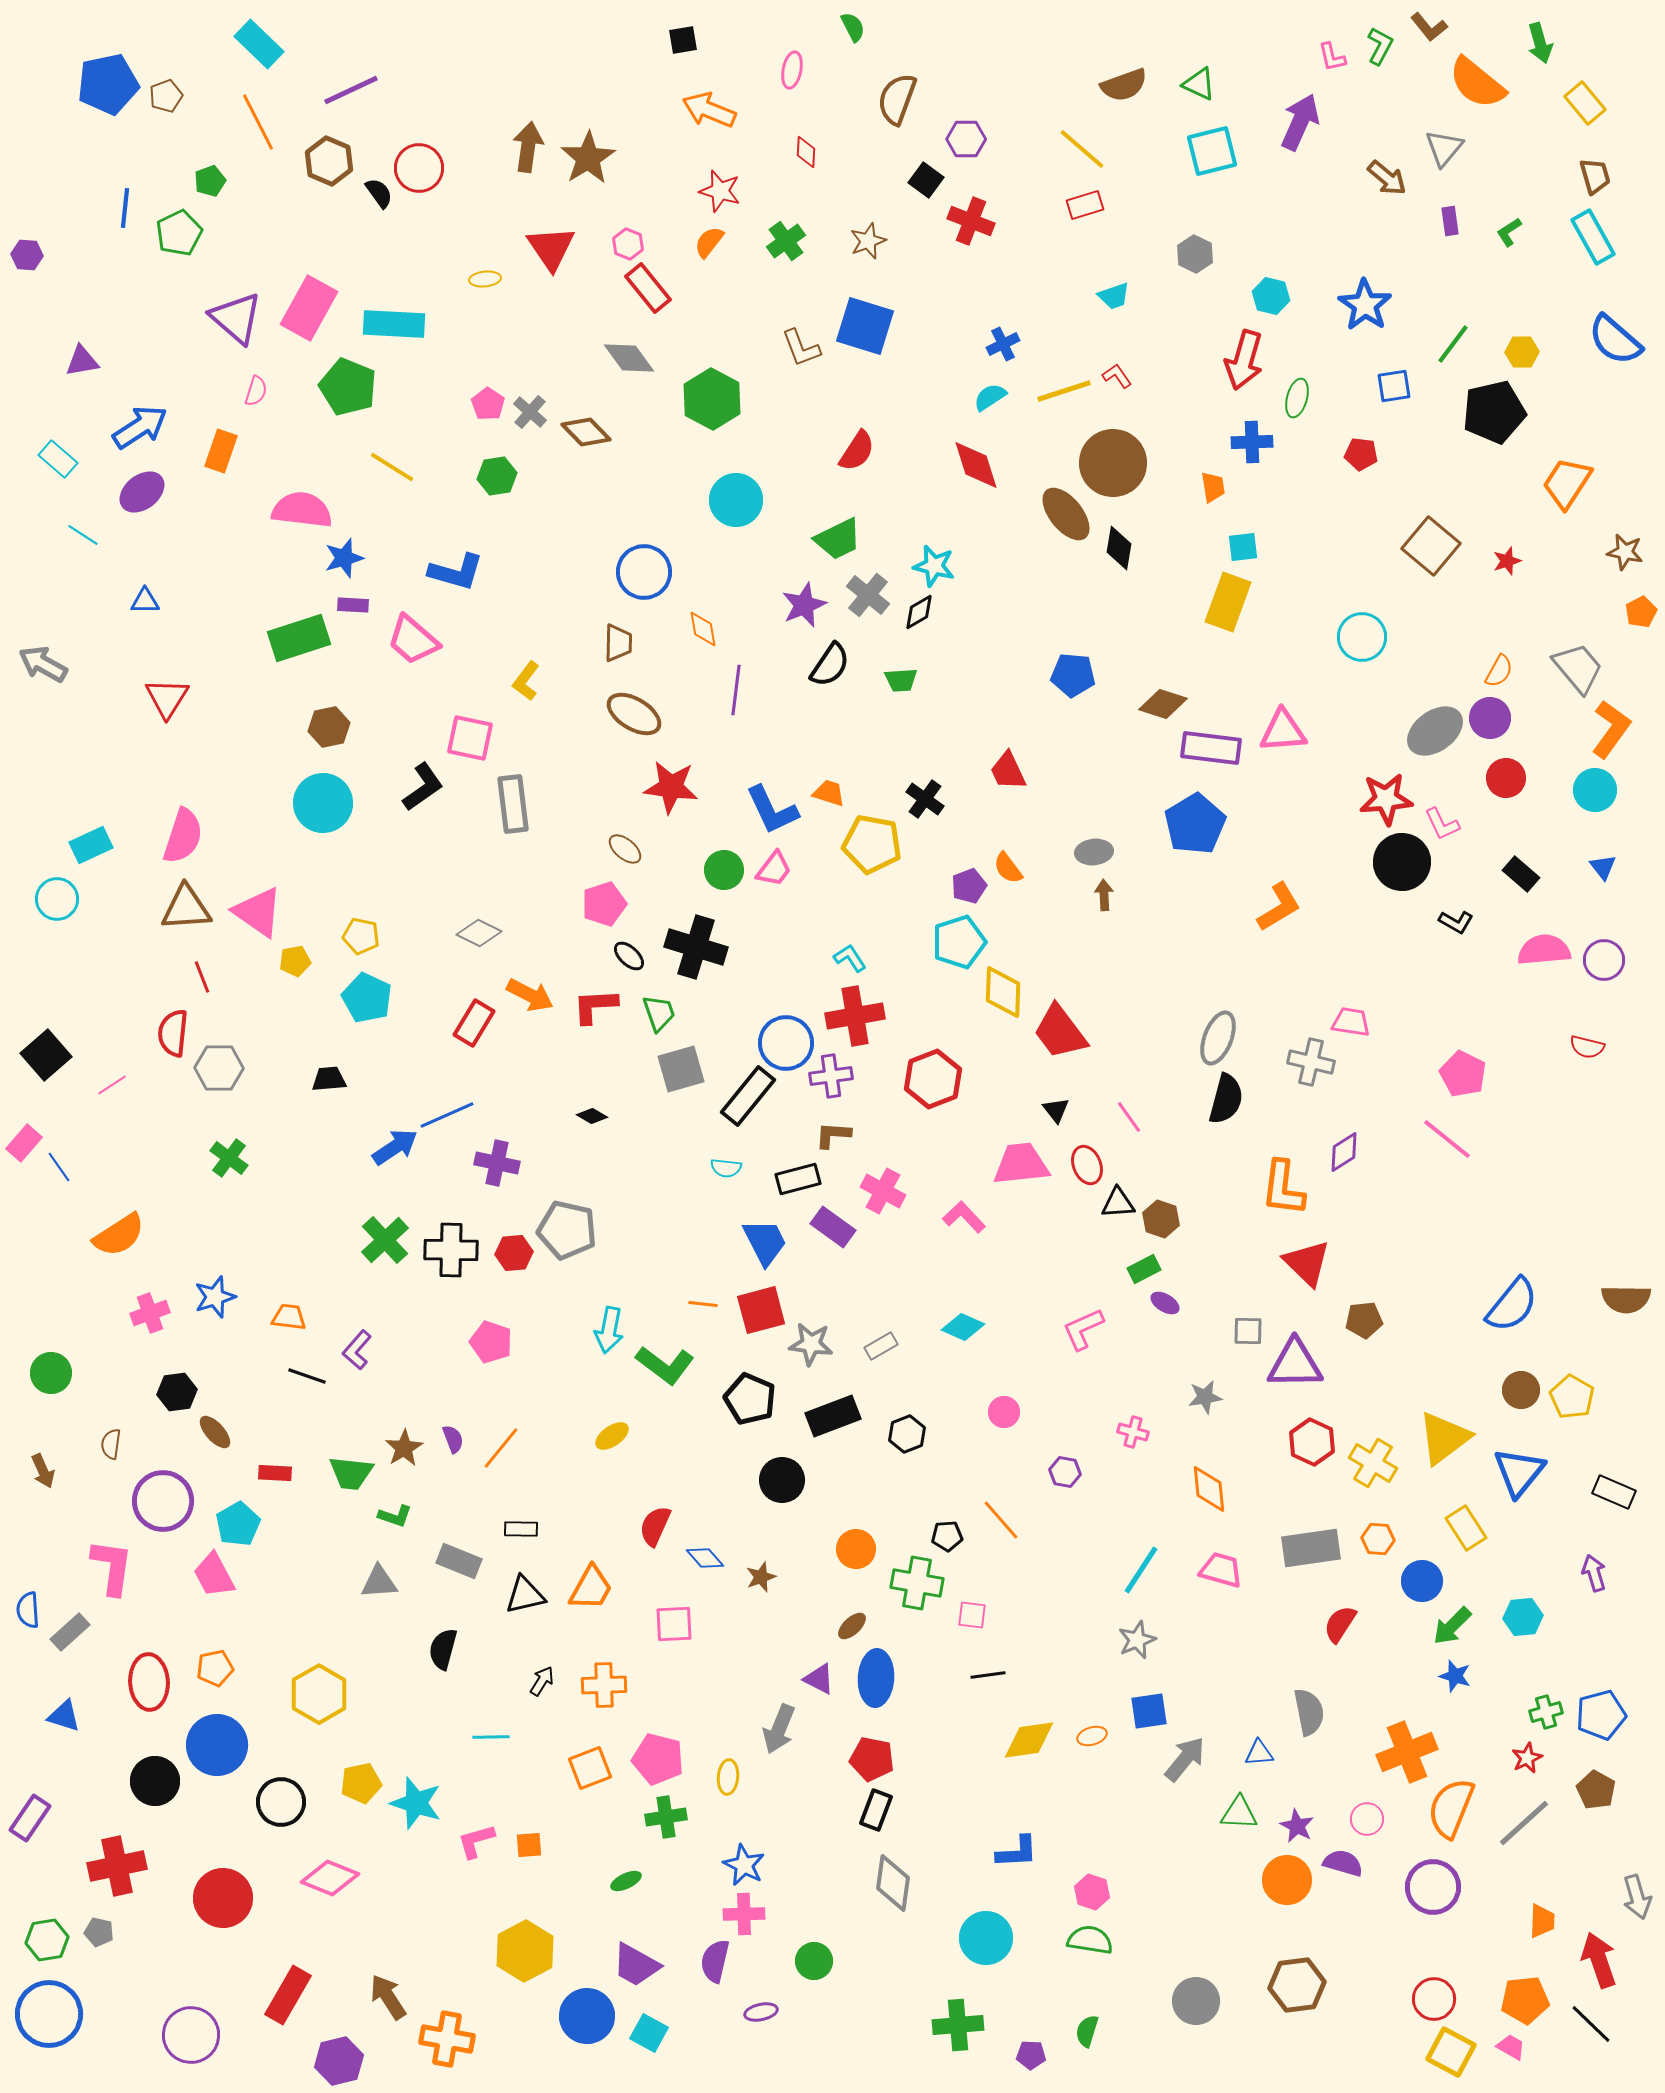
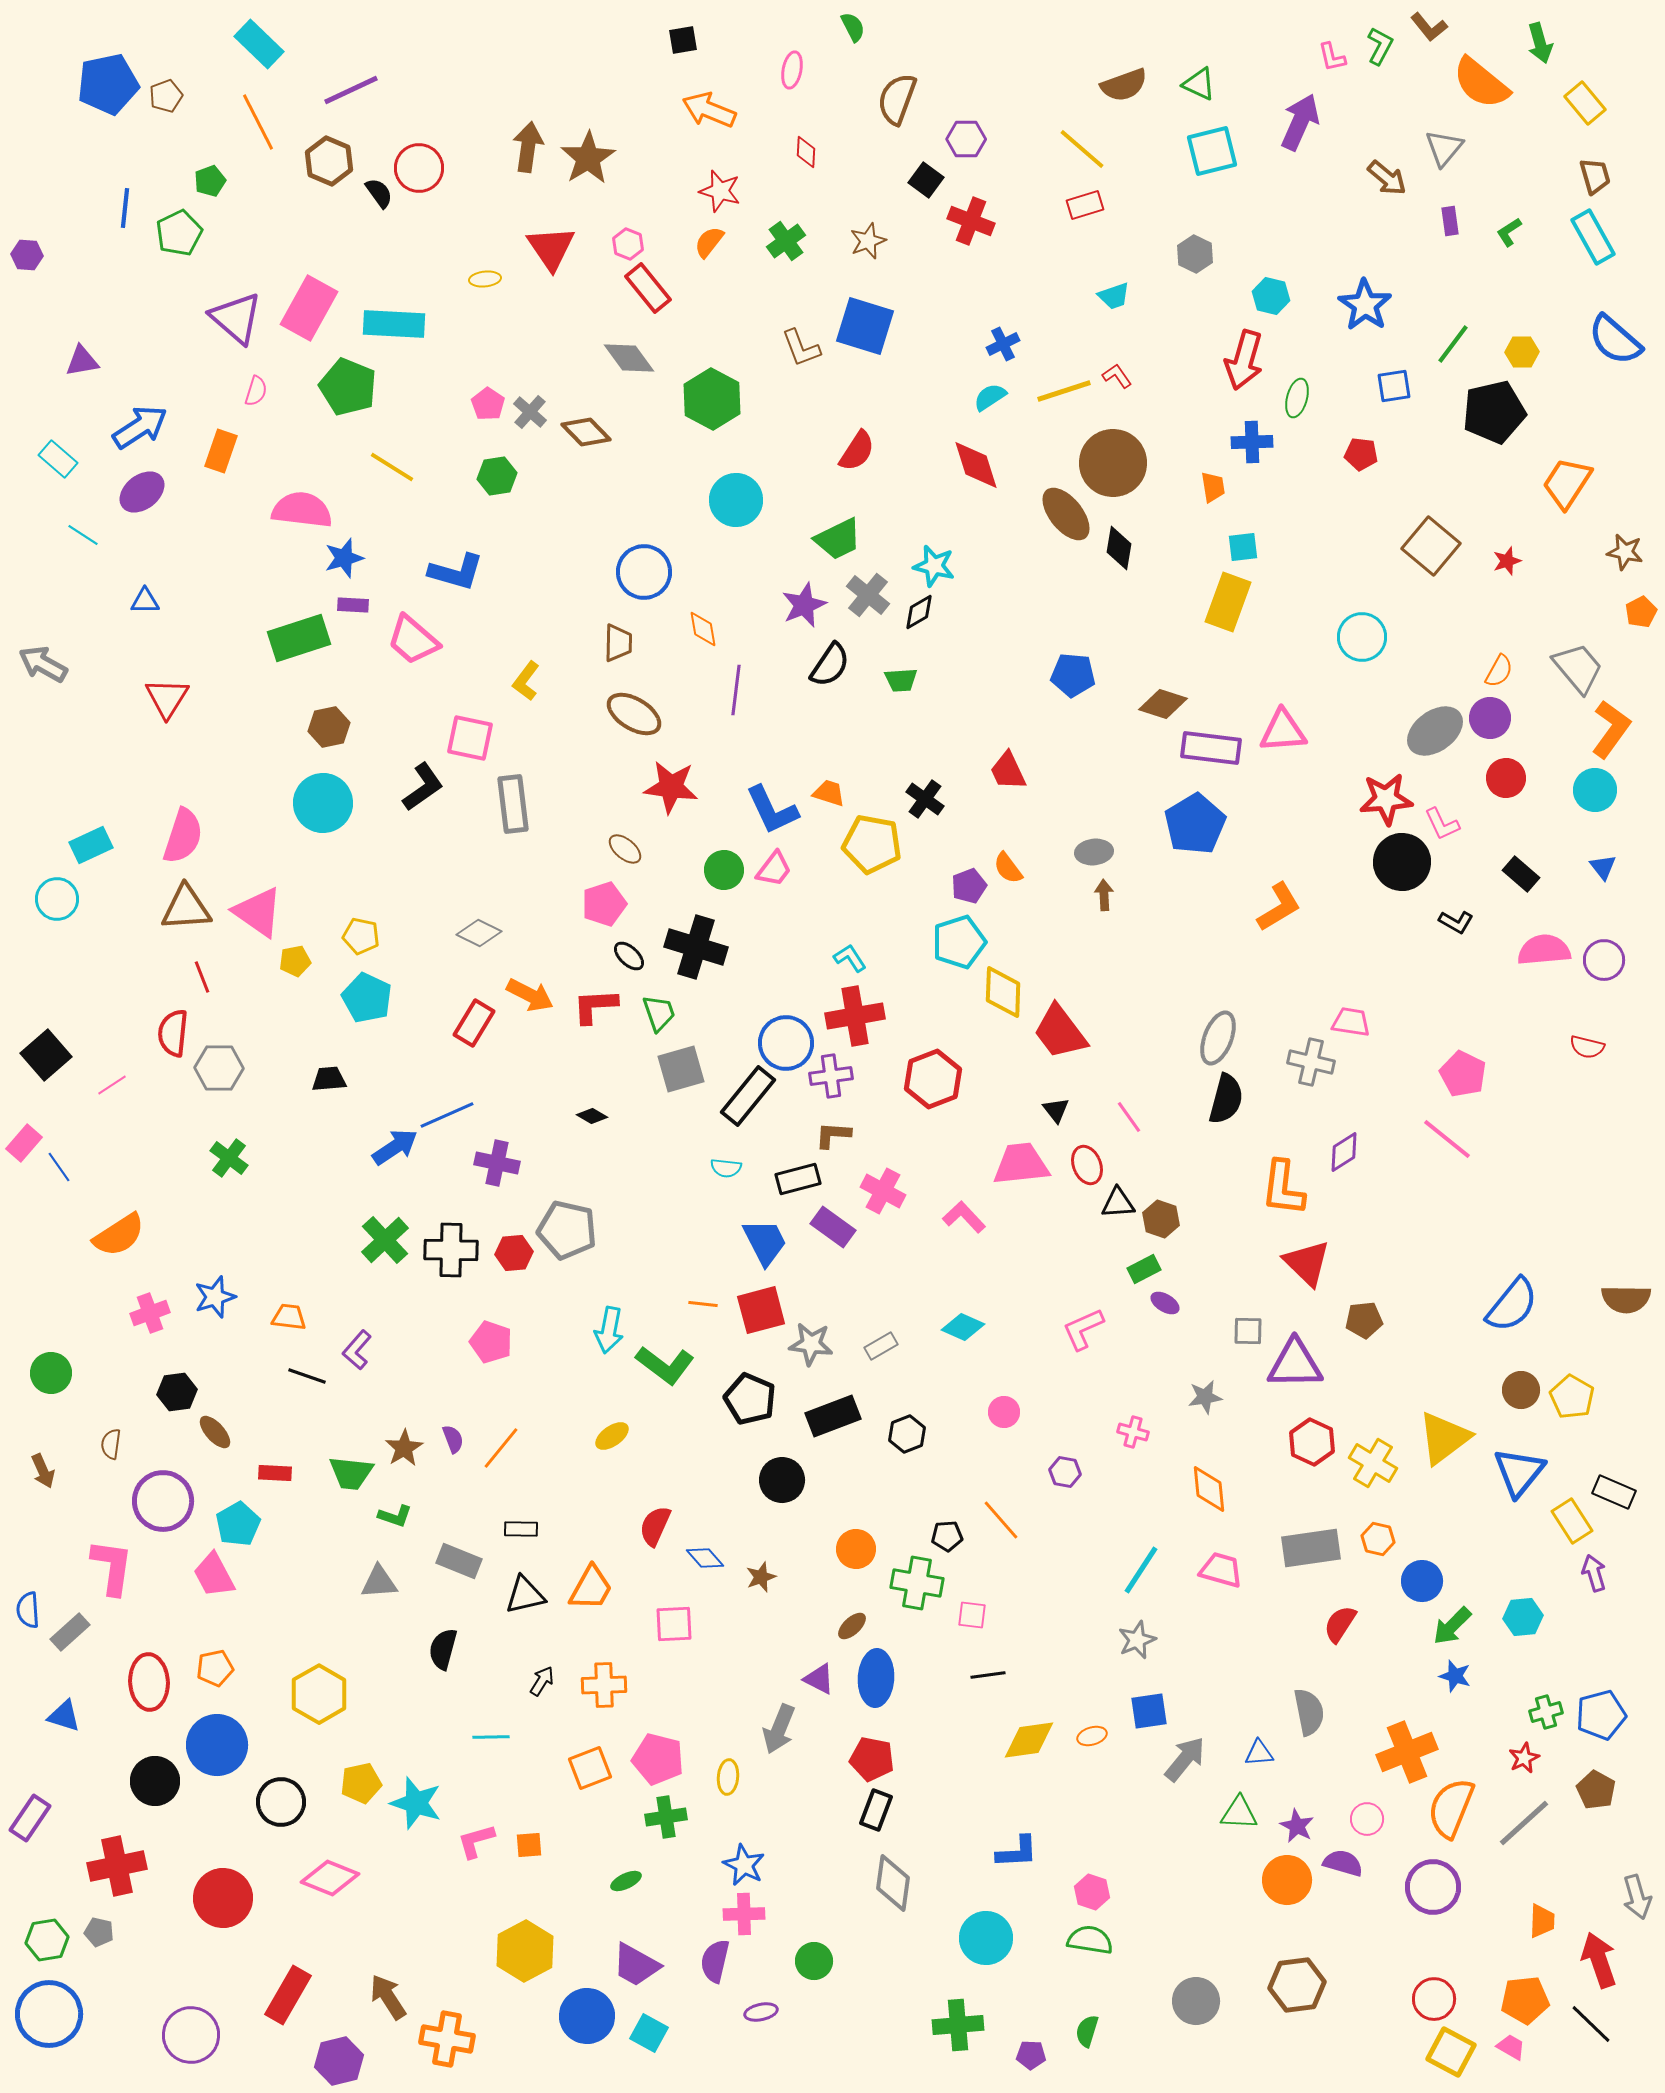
orange semicircle at (1477, 83): moved 4 px right
yellow rectangle at (1466, 1528): moved 106 px right, 7 px up
orange hexagon at (1378, 1539): rotated 8 degrees clockwise
red star at (1527, 1758): moved 3 px left
